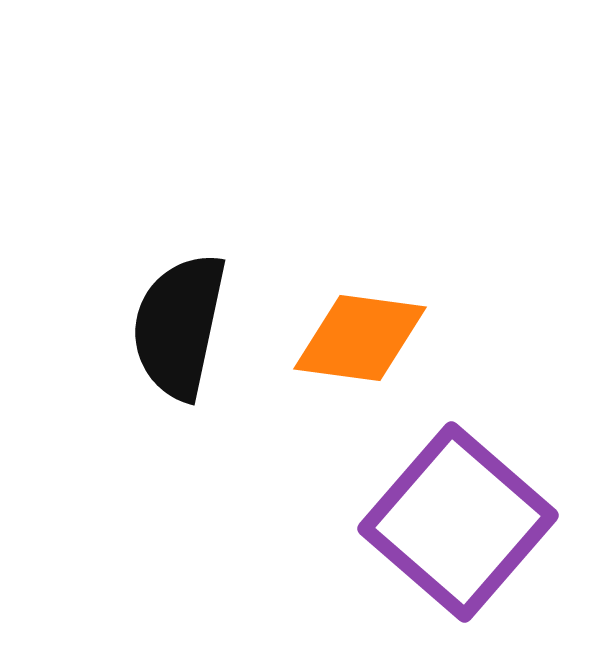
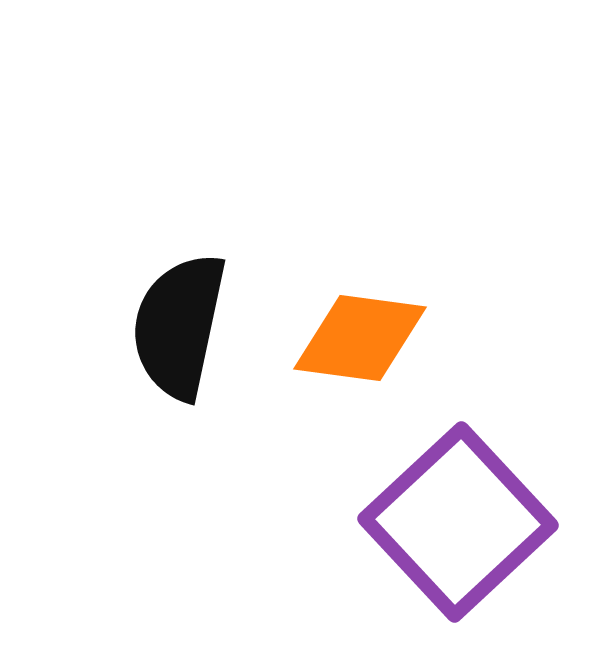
purple square: rotated 6 degrees clockwise
